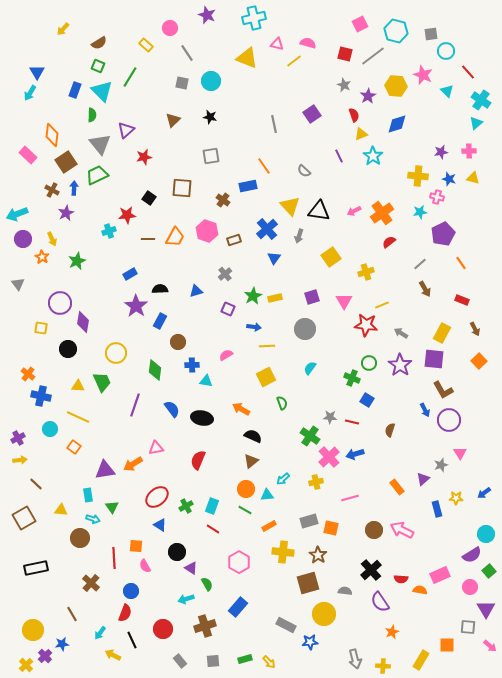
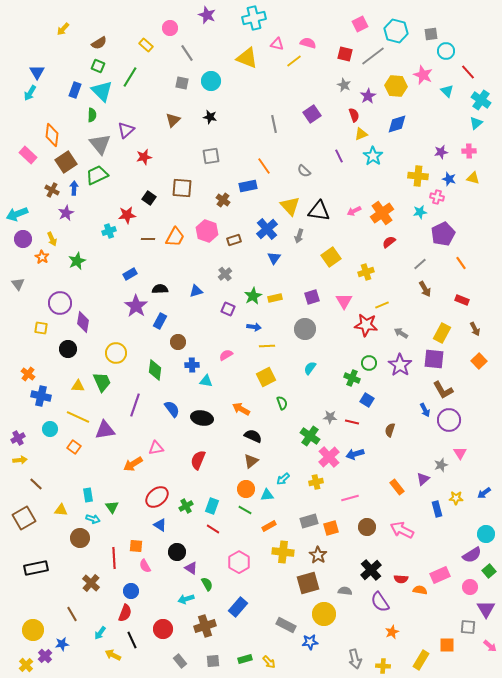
purple triangle at (105, 470): moved 40 px up
orange square at (331, 528): rotated 28 degrees counterclockwise
brown circle at (374, 530): moved 7 px left, 3 px up
